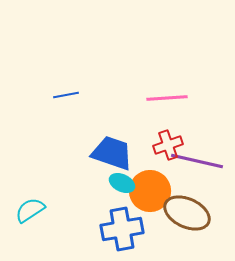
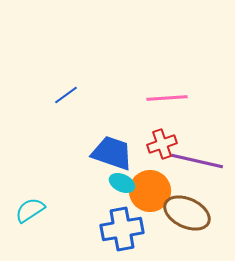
blue line: rotated 25 degrees counterclockwise
red cross: moved 6 px left, 1 px up
